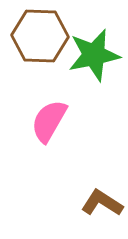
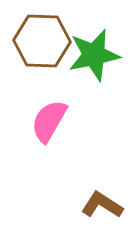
brown hexagon: moved 2 px right, 5 px down
brown L-shape: moved 2 px down
